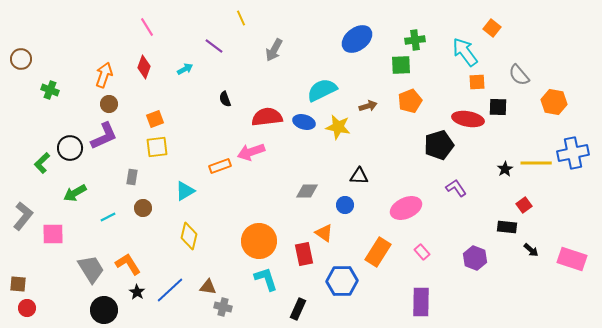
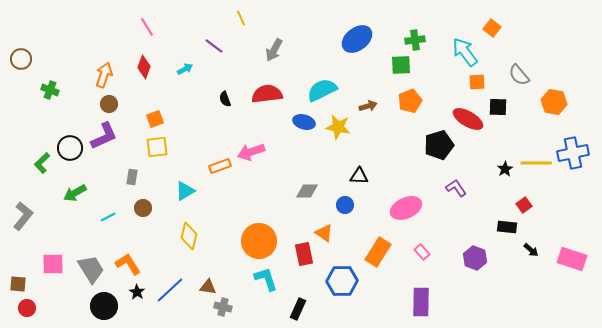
red semicircle at (267, 117): moved 23 px up
red ellipse at (468, 119): rotated 20 degrees clockwise
pink square at (53, 234): moved 30 px down
black circle at (104, 310): moved 4 px up
